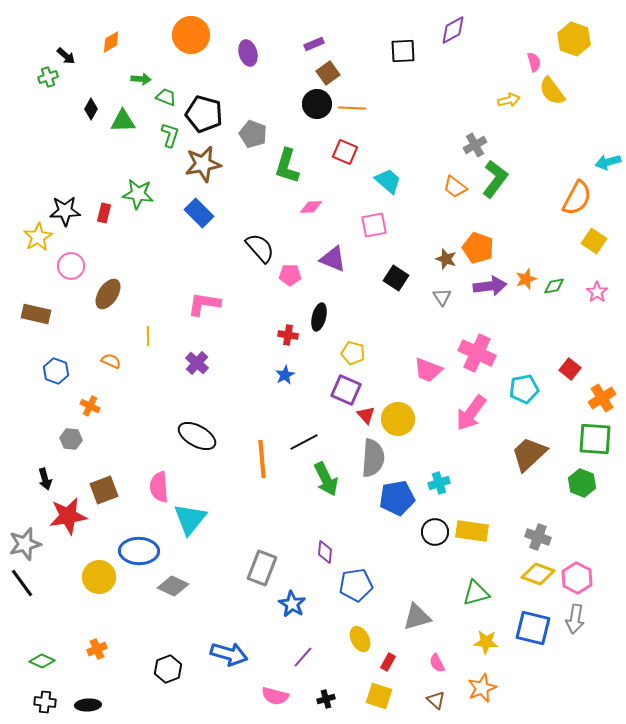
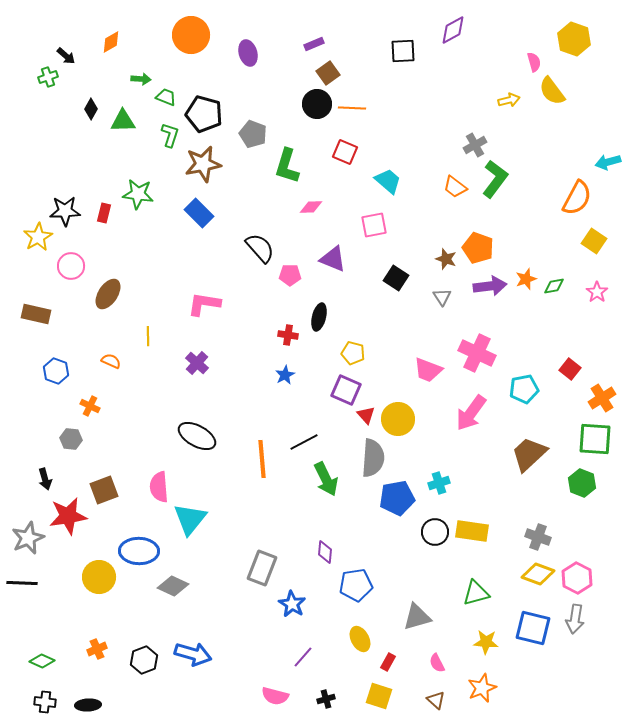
gray star at (25, 544): moved 3 px right, 6 px up; rotated 8 degrees counterclockwise
black line at (22, 583): rotated 52 degrees counterclockwise
blue arrow at (229, 654): moved 36 px left
black hexagon at (168, 669): moved 24 px left, 9 px up
